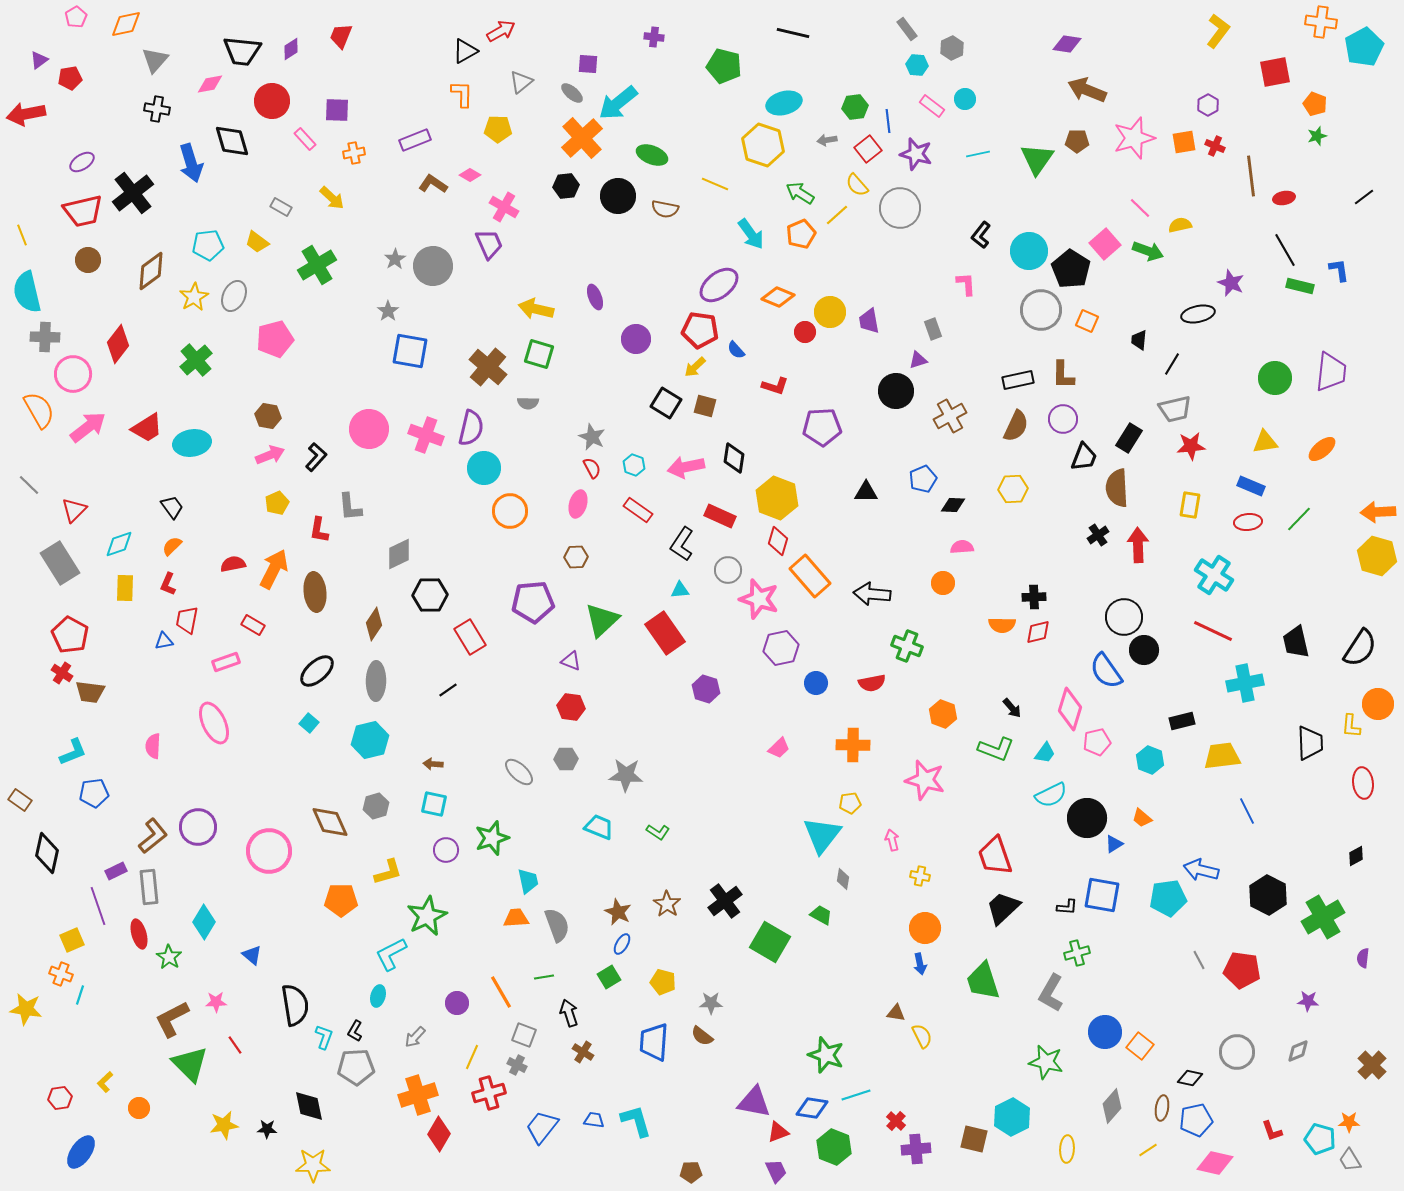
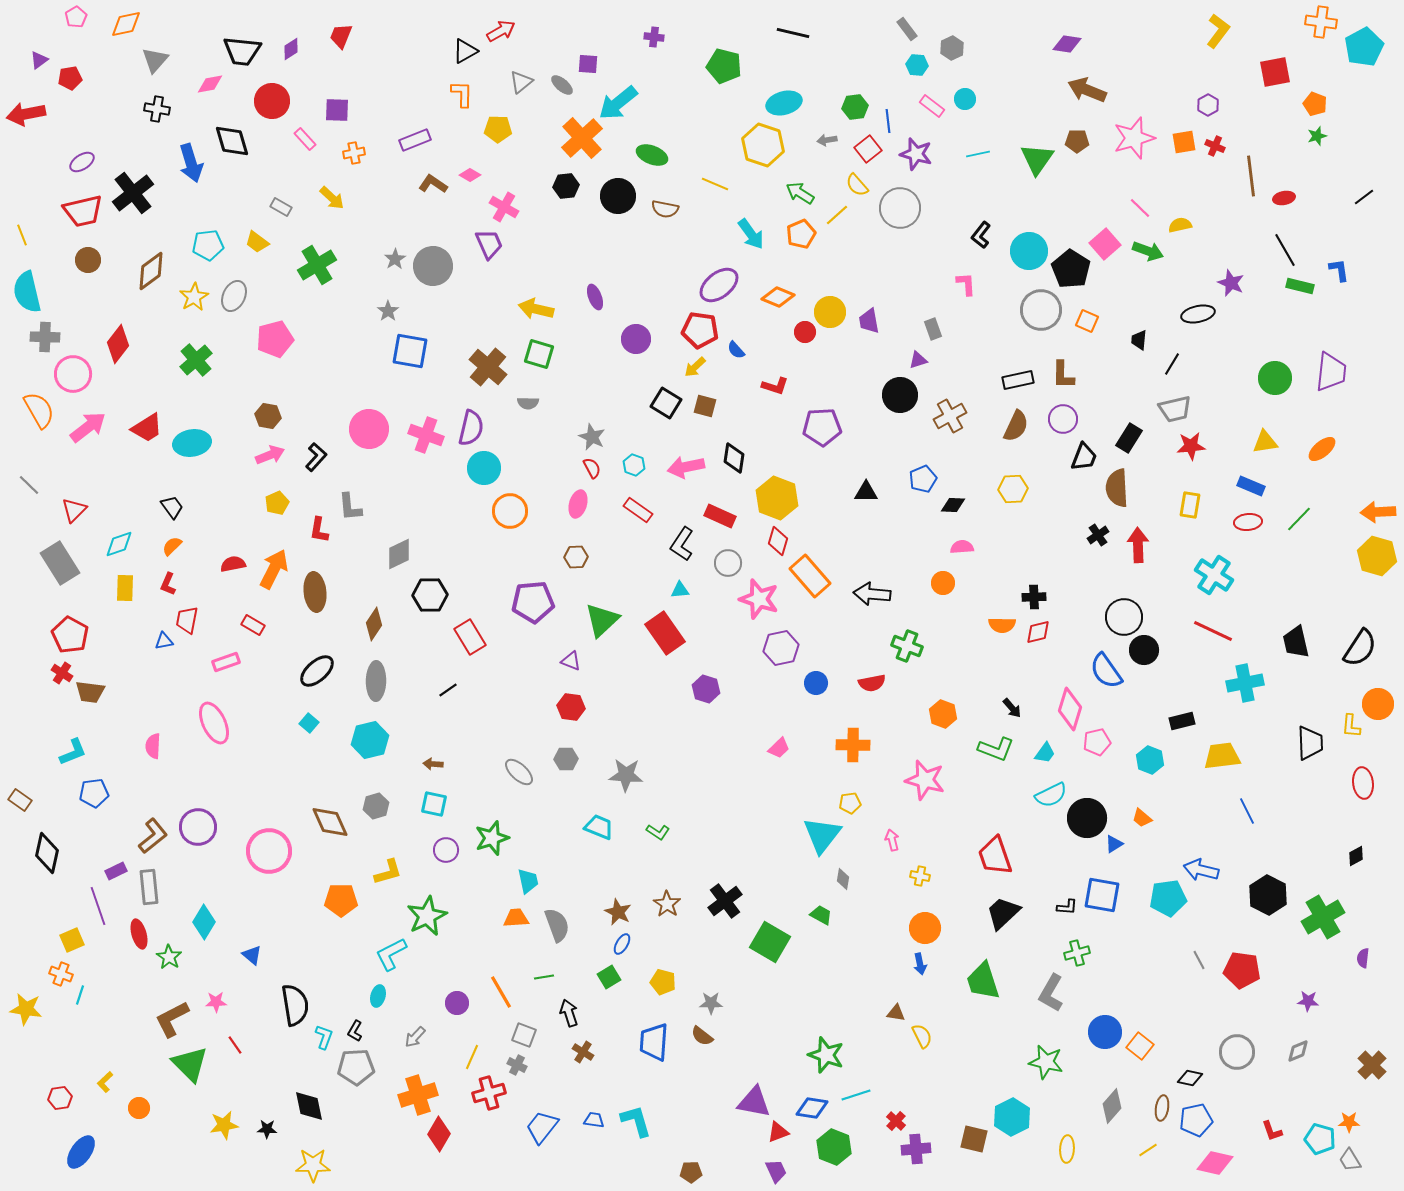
gray ellipse at (572, 93): moved 10 px left, 8 px up
black circle at (896, 391): moved 4 px right, 4 px down
gray circle at (728, 570): moved 7 px up
black trapezoid at (1003, 908): moved 5 px down
